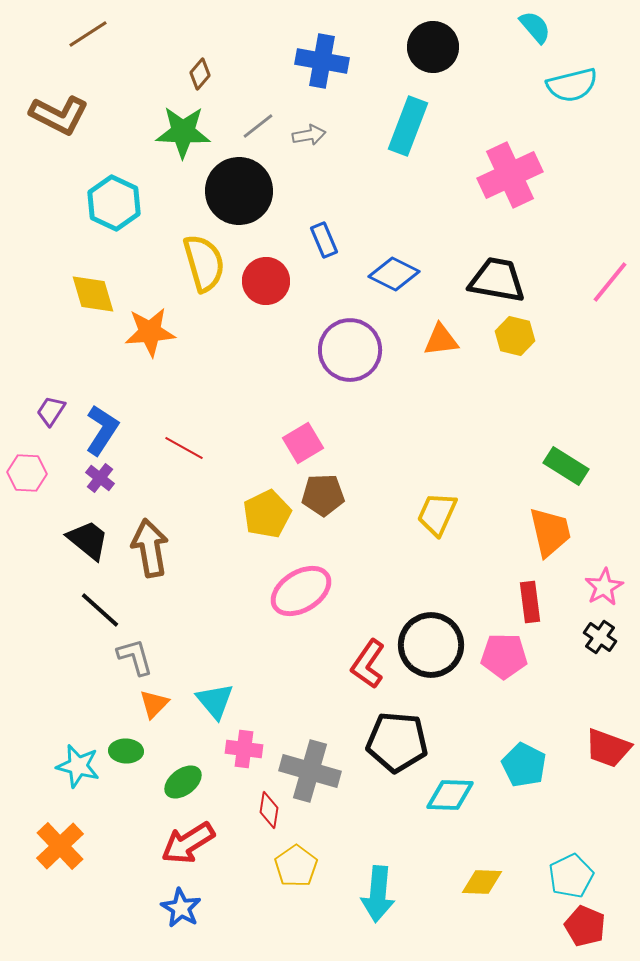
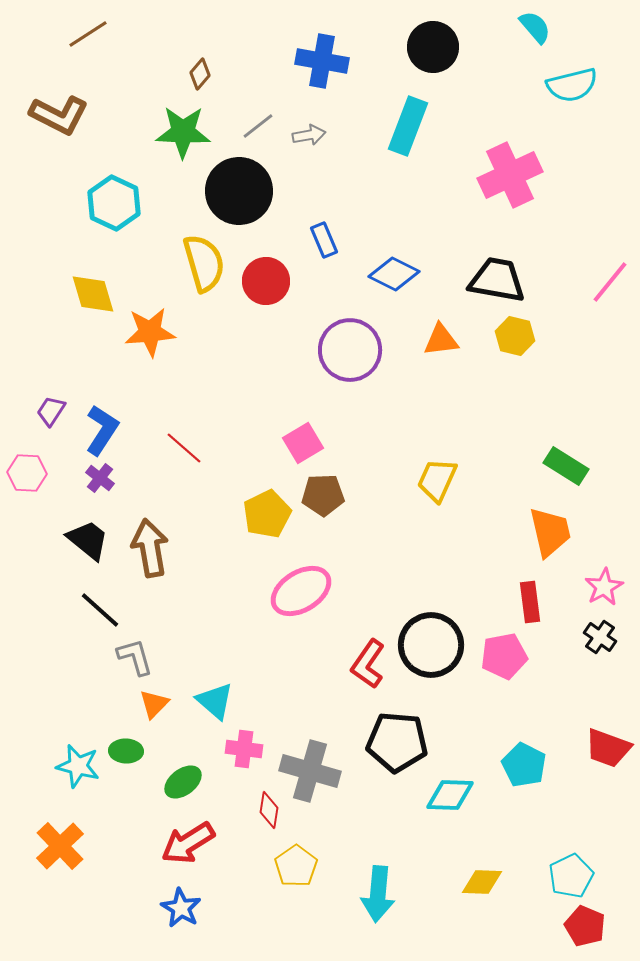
red line at (184, 448): rotated 12 degrees clockwise
yellow trapezoid at (437, 514): moved 34 px up
pink pentagon at (504, 656): rotated 12 degrees counterclockwise
cyan triangle at (215, 701): rotated 9 degrees counterclockwise
